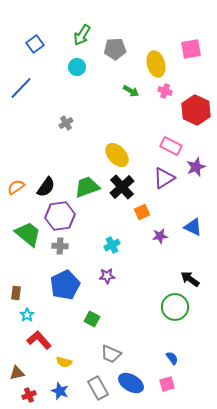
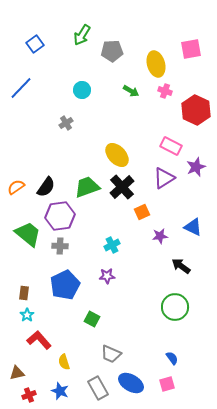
gray pentagon at (115, 49): moved 3 px left, 2 px down
cyan circle at (77, 67): moved 5 px right, 23 px down
black arrow at (190, 279): moved 9 px left, 13 px up
brown rectangle at (16, 293): moved 8 px right
yellow semicircle at (64, 362): rotated 56 degrees clockwise
